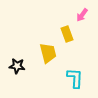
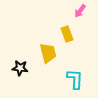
pink arrow: moved 2 px left, 4 px up
black star: moved 3 px right, 2 px down
cyan L-shape: moved 1 px down
